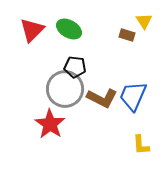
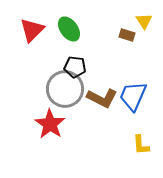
green ellipse: rotated 25 degrees clockwise
